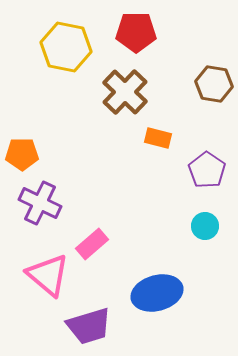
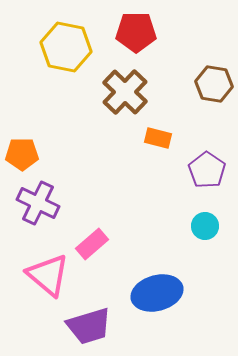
purple cross: moved 2 px left
